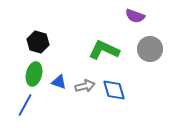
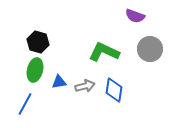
green L-shape: moved 2 px down
green ellipse: moved 1 px right, 4 px up
blue triangle: rotated 28 degrees counterclockwise
blue diamond: rotated 25 degrees clockwise
blue line: moved 1 px up
